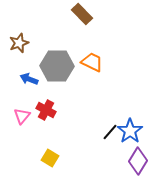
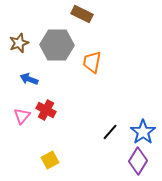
brown rectangle: rotated 20 degrees counterclockwise
orange trapezoid: rotated 105 degrees counterclockwise
gray hexagon: moved 21 px up
blue star: moved 13 px right, 1 px down
yellow square: moved 2 px down; rotated 30 degrees clockwise
